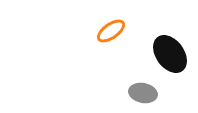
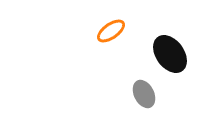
gray ellipse: moved 1 px right, 1 px down; rotated 52 degrees clockwise
